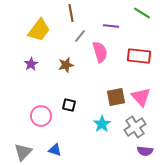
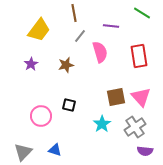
brown line: moved 3 px right
red rectangle: rotated 75 degrees clockwise
